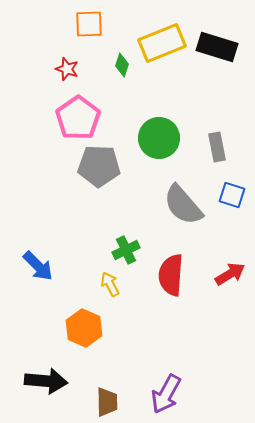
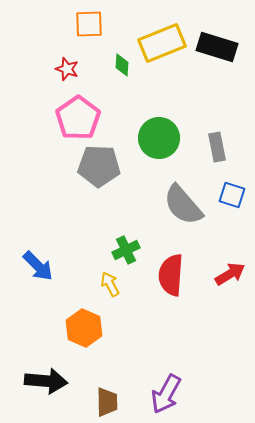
green diamond: rotated 15 degrees counterclockwise
